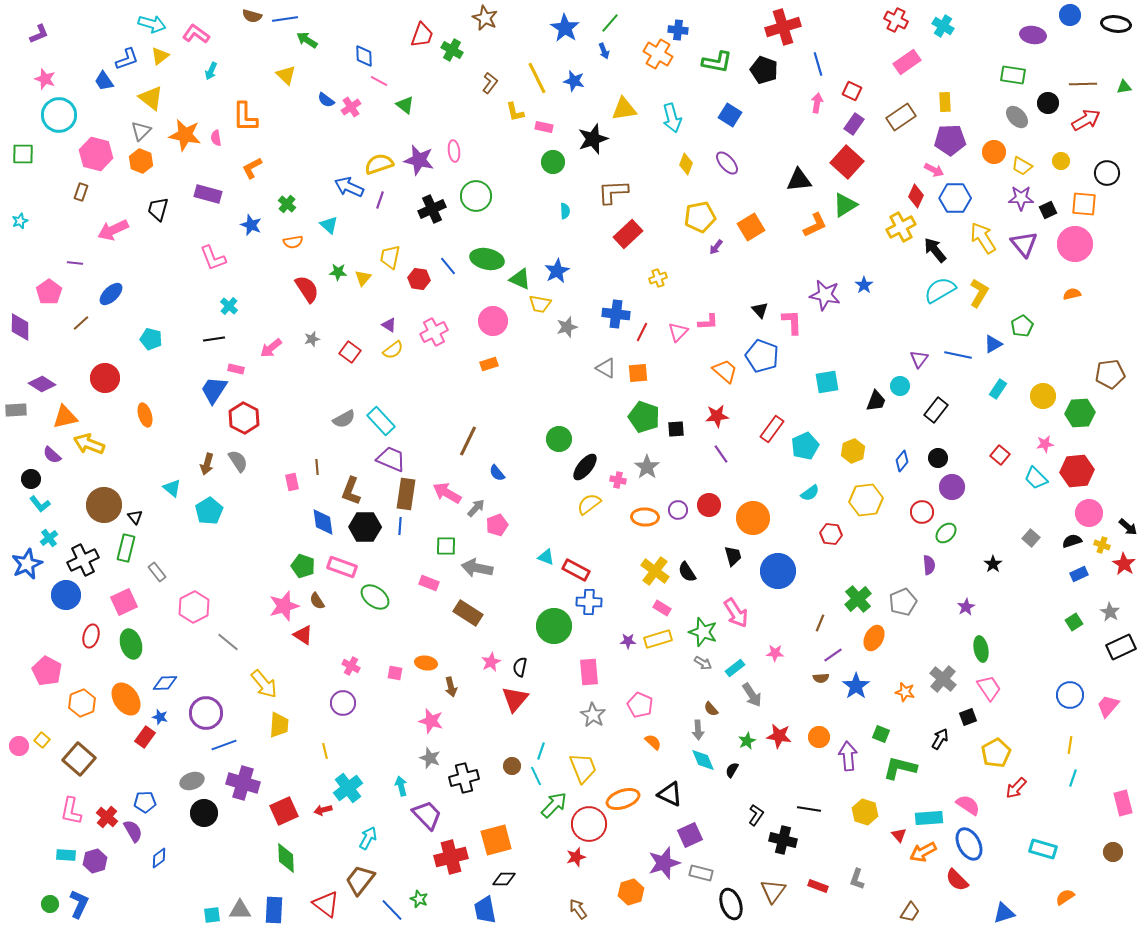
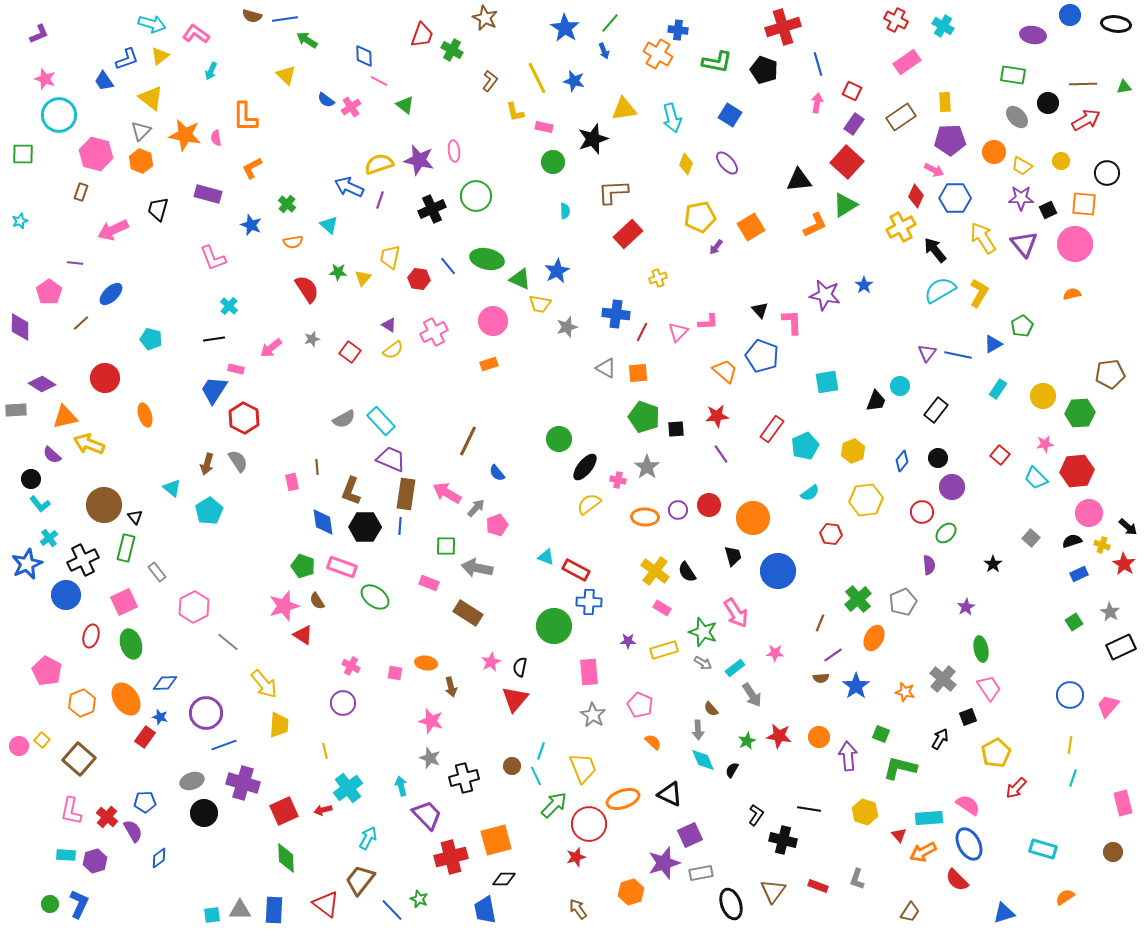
brown L-shape at (490, 83): moved 2 px up
purple triangle at (919, 359): moved 8 px right, 6 px up
yellow rectangle at (658, 639): moved 6 px right, 11 px down
gray rectangle at (701, 873): rotated 25 degrees counterclockwise
